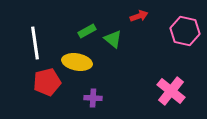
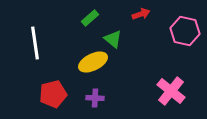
red arrow: moved 2 px right, 2 px up
green rectangle: moved 3 px right, 13 px up; rotated 12 degrees counterclockwise
yellow ellipse: moved 16 px right; rotated 36 degrees counterclockwise
red pentagon: moved 6 px right, 12 px down
purple cross: moved 2 px right
